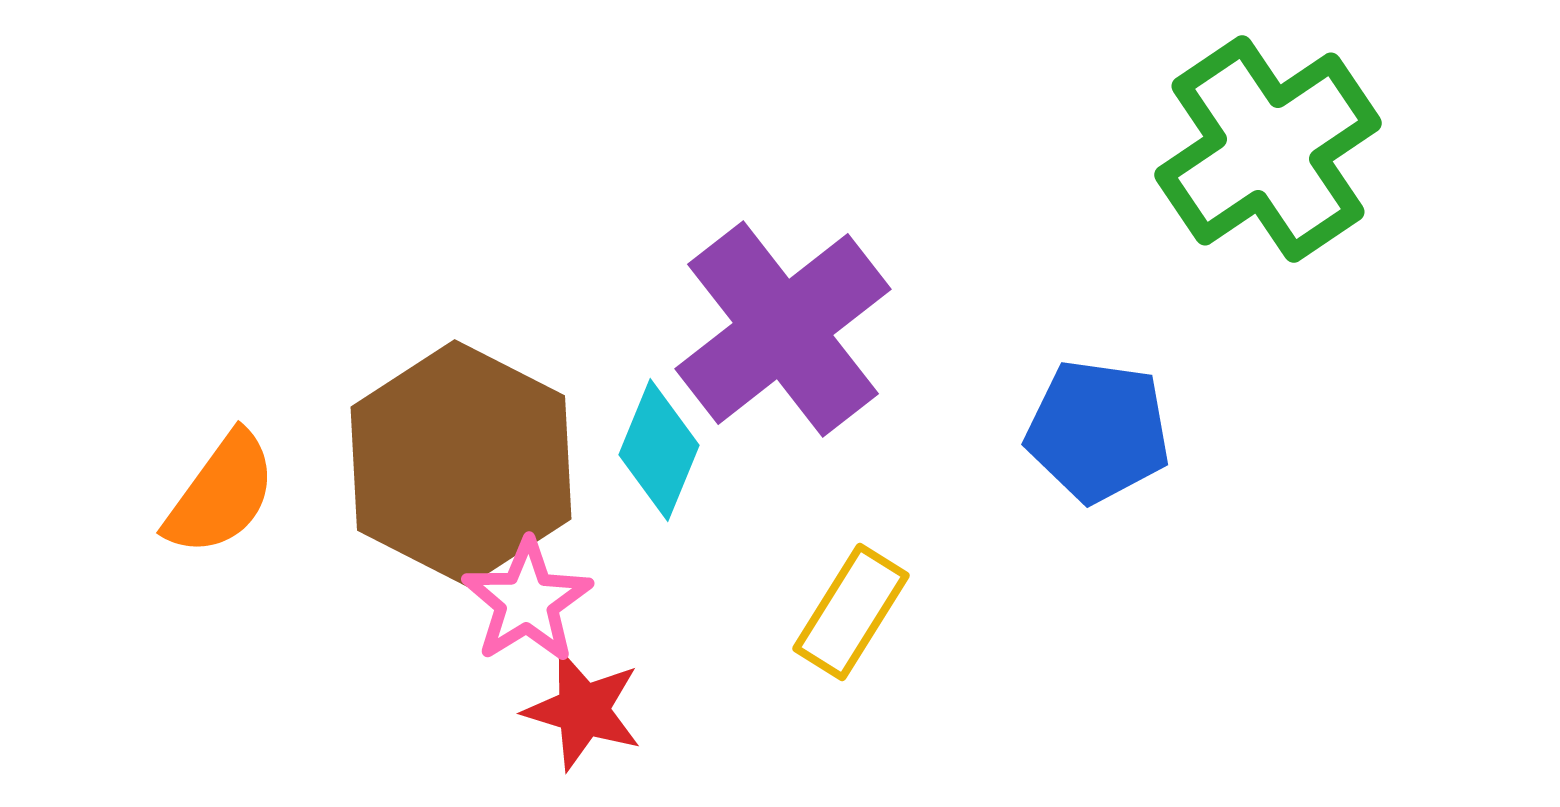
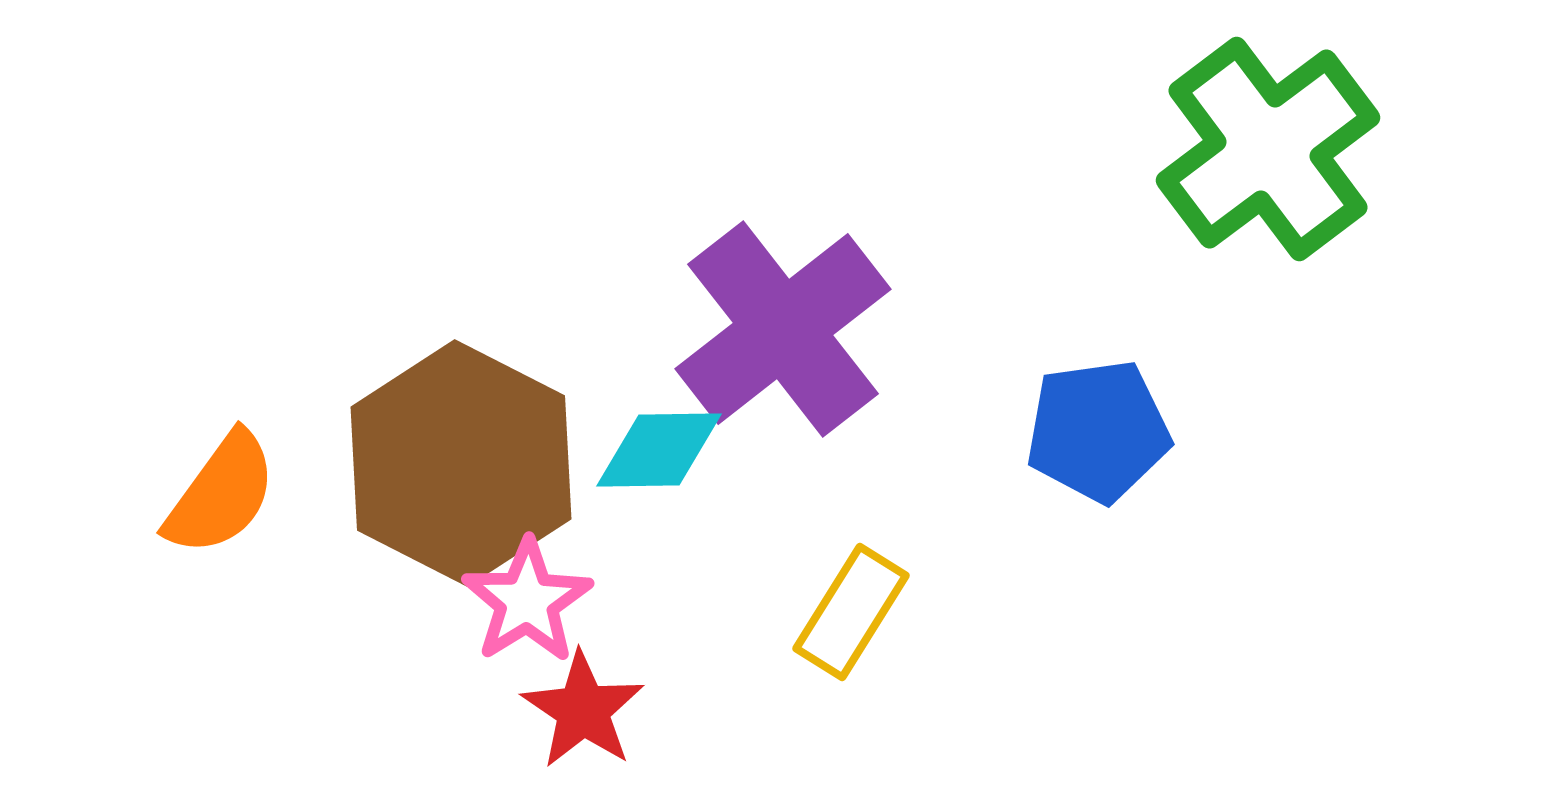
green cross: rotated 3 degrees counterclockwise
blue pentagon: rotated 16 degrees counterclockwise
cyan diamond: rotated 67 degrees clockwise
red star: rotated 17 degrees clockwise
